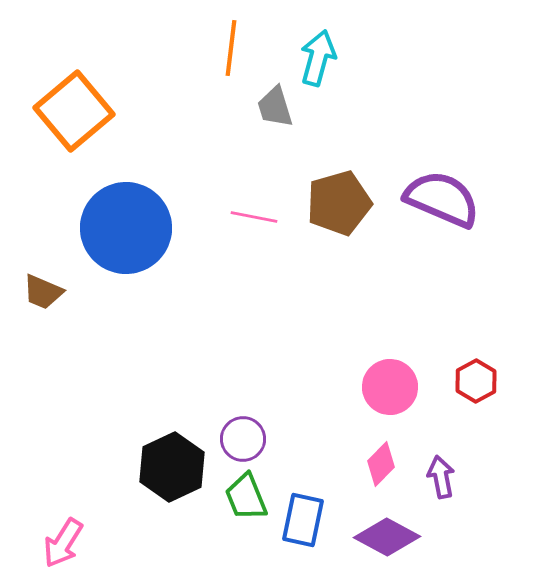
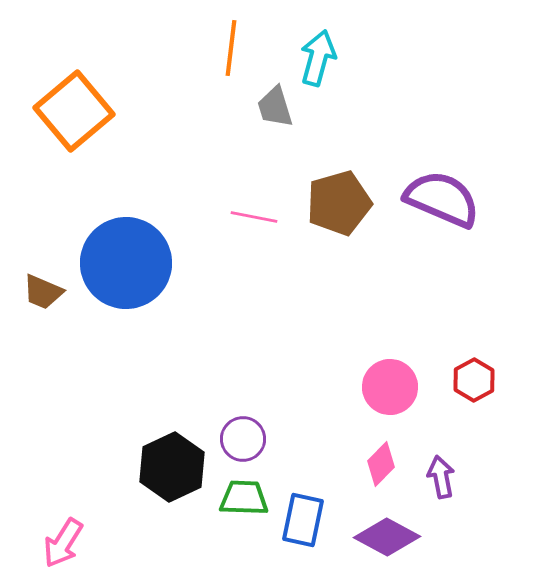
blue circle: moved 35 px down
red hexagon: moved 2 px left, 1 px up
green trapezoid: moved 2 px left, 1 px down; rotated 114 degrees clockwise
